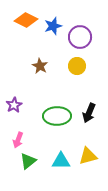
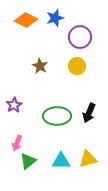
blue star: moved 2 px right, 8 px up
pink arrow: moved 1 px left, 3 px down
yellow triangle: moved 3 px down
